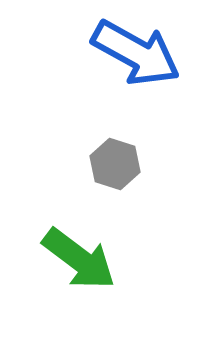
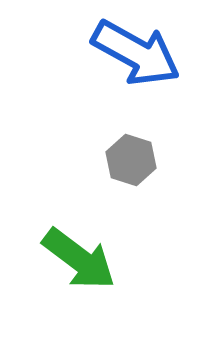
gray hexagon: moved 16 px right, 4 px up
